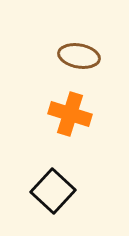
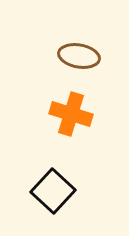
orange cross: moved 1 px right
